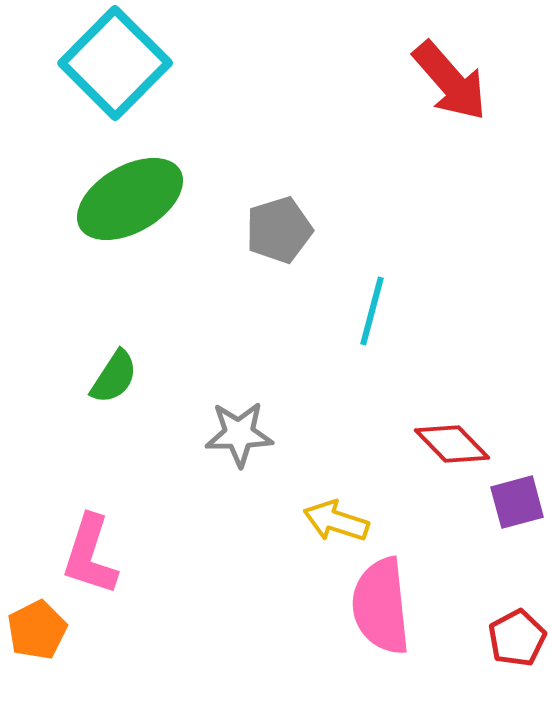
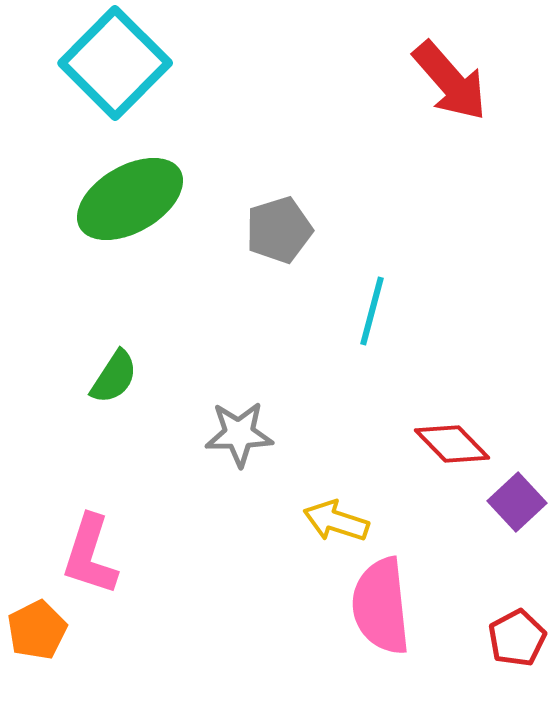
purple square: rotated 28 degrees counterclockwise
